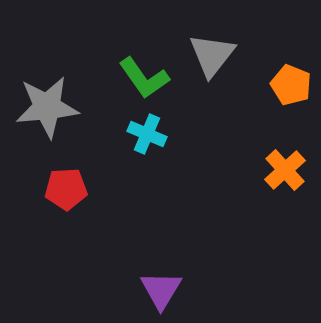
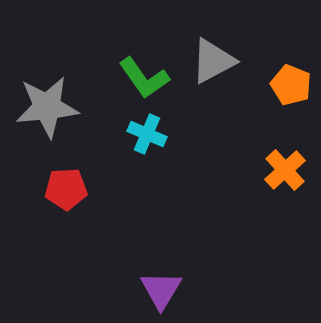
gray triangle: moved 1 px right, 6 px down; rotated 24 degrees clockwise
